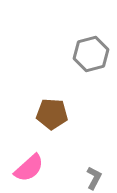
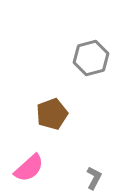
gray hexagon: moved 4 px down
brown pentagon: rotated 24 degrees counterclockwise
